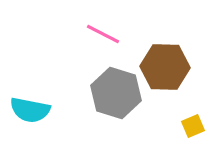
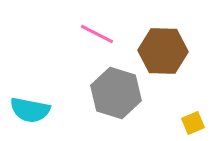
pink line: moved 6 px left
brown hexagon: moved 2 px left, 16 px up
yellow square: moved 3 px up
